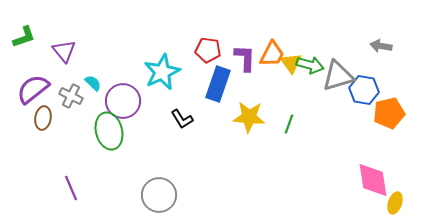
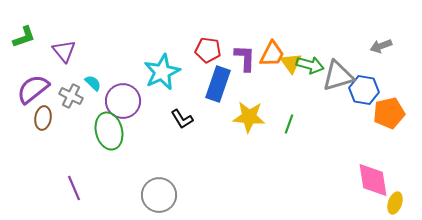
gray arrow: rotated 30 degrees counterclockwise
purple line: moved 3 px right
